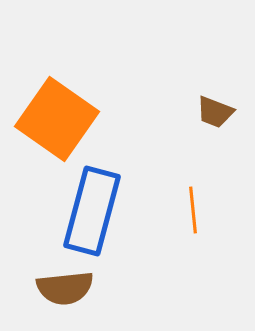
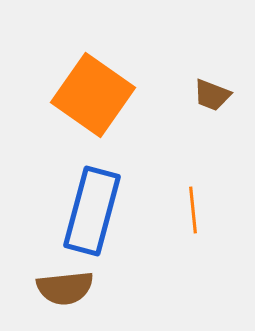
brown trapezoid: moved 3 px left, 17 px up
orange square: moved 36 px right, 24 px up
